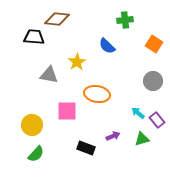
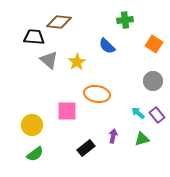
brown diamond: moved 2 px right, 3 px down
gray triangle: moved 15 px up; rotated 30 degrees clockwise
purple rectangle: moved 5 px up
purple arrow: rotated 56 degrees counterclockwise
black rectangle: rotated 60 degrees counterclockwise
green semicircle: moved 1 px left; rotated 12 degrees clockwise
